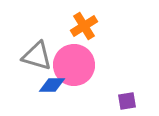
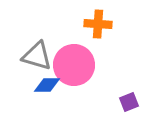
orange cross: moved 14 px right, 2 px up; rotated 36 degrees clockwise
blue diamond: moved 5 px left
purple square: moved 2 px right, 1 px down; rotated 12 degrees counterclockwise
